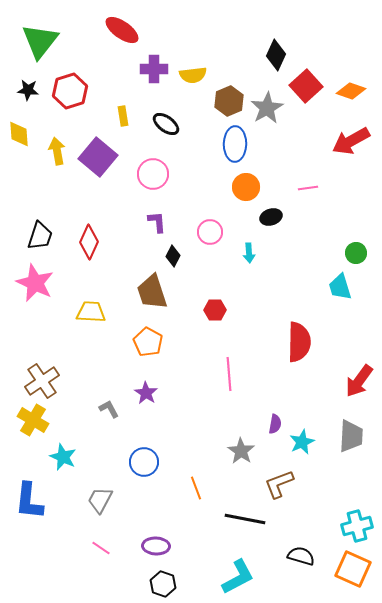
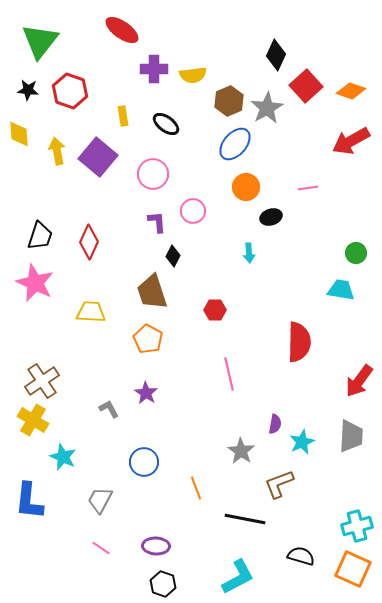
red hexagon at (70, 91): rotated 24 degrees counterclockwise
blue ellipse at (235, 144): rotated 40 degrees clockwise
pink circle at (210, 232): moved 17 px left, 21 px up
cyan trapezoid at (340, 287): moved 1 px right, 3 px down; rotated 116 degrees clockwise
orange pentagon at (148, 342): moved 3 px up
pink line at (229, 374): rotated 8 degrees counterclockwise
